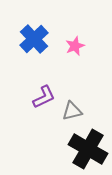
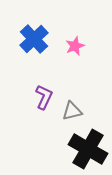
purple L-shape: rotated 40 degrees counterclockwise
